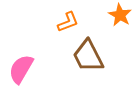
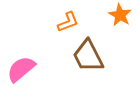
pink semicircle: rotated 20 degrees clockwise
